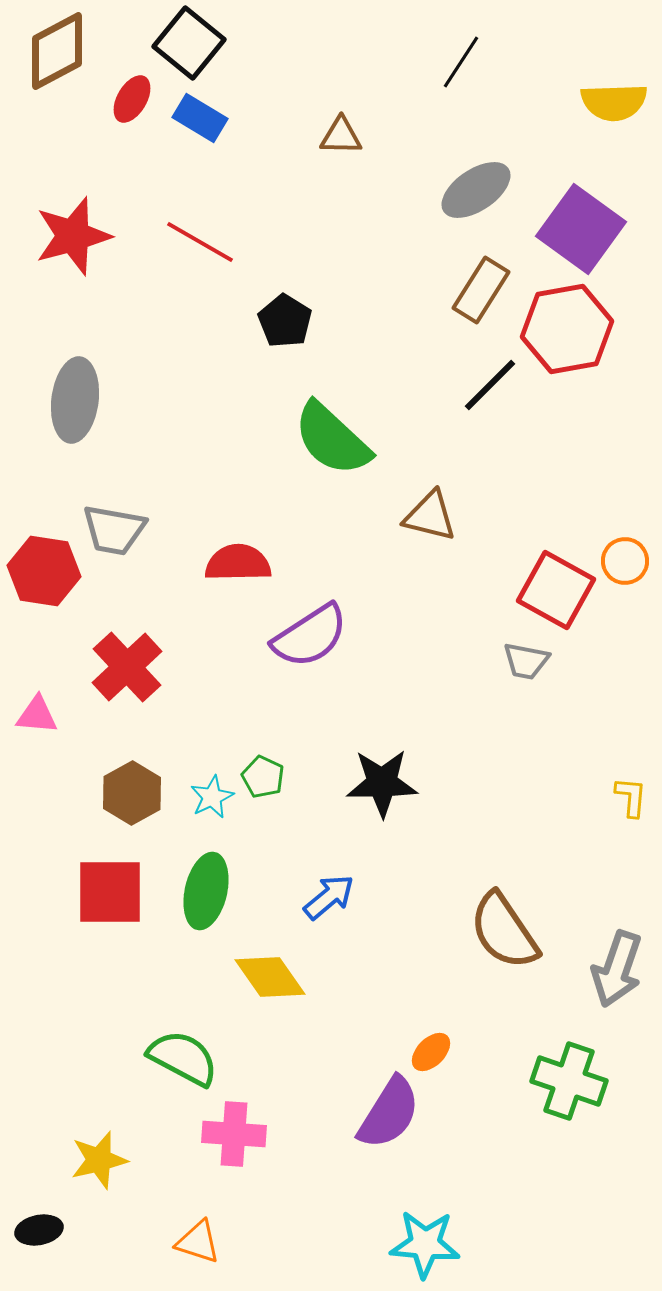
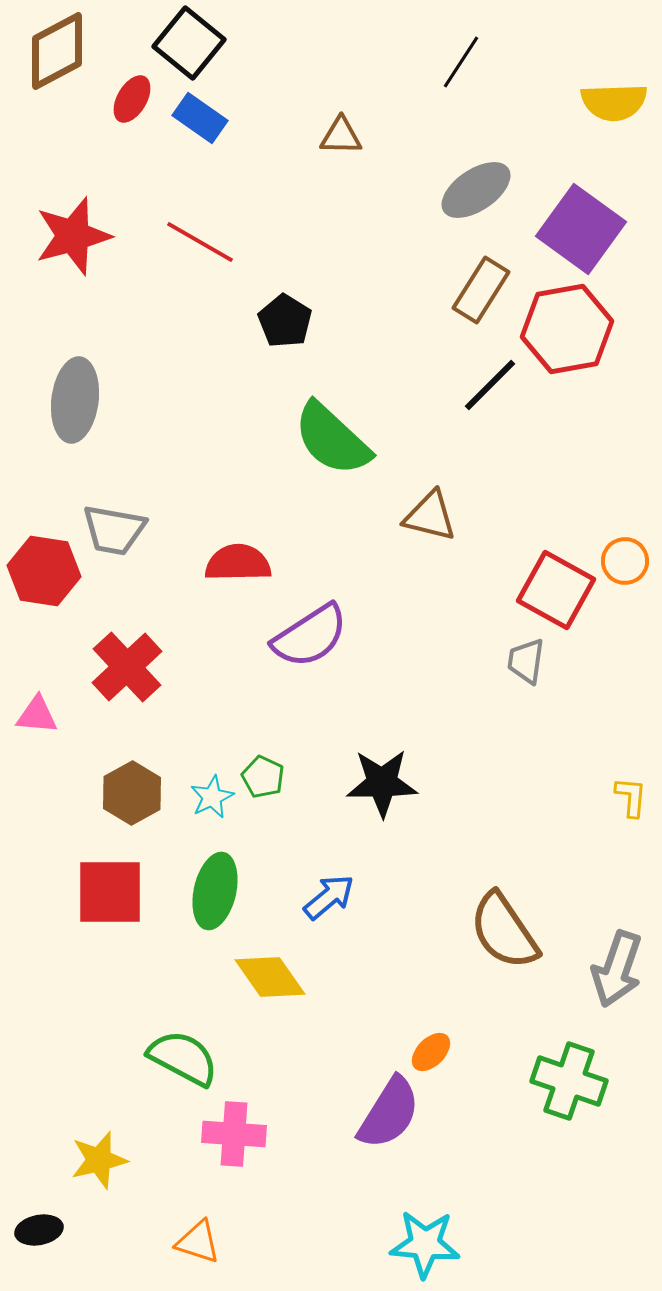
blue rectangle at (200, 118): rotated 4 degrees clockwise
gray trapezoid at (526, 661): rotated 87 degrees clockwise
green ellipse at (206, 891): moved 9 px right
